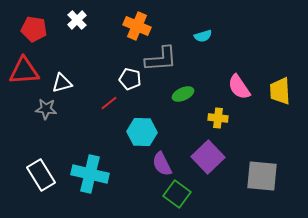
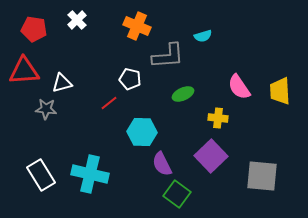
gray L-shape: moved 7 px right, 3 px up
purple square: moved 3 px right, 1 px up
